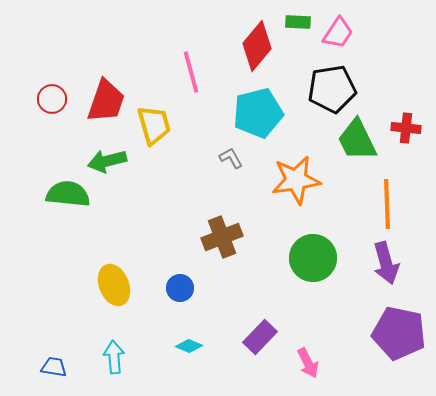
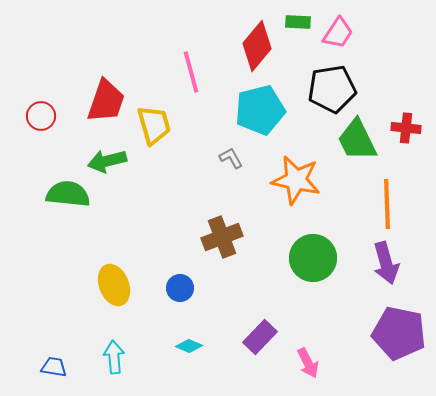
red circle: moved 11 px left, 17 px down
cyan pentagon: moved 2 px right, 3 px up
orange star: rotated 21 degrees clockwise
